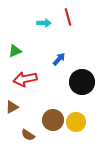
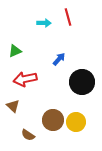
brown triangle: moved 1 px right, 1 px up; rotated 48 degrees counterclockwise
